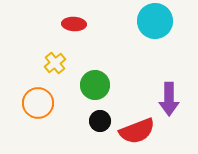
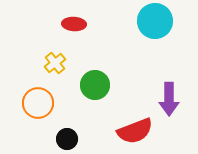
black circle: moved 33 px left, 18 px down
red semicircle: moved 2 px left
